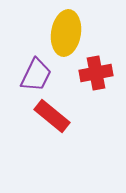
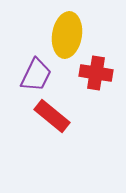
yellow ellipse: moved 1 px right, 2 px down
red cross: rotated 20 degrees clockwise
